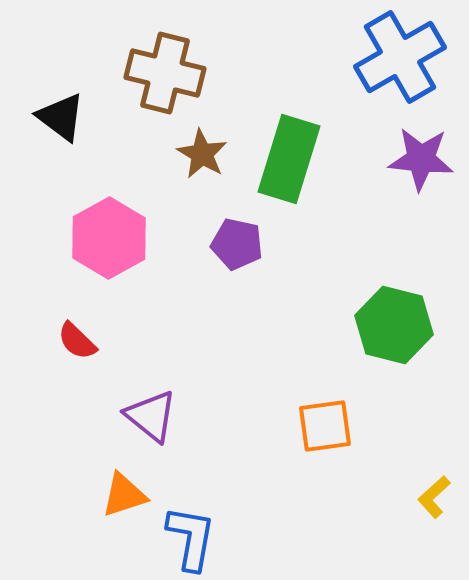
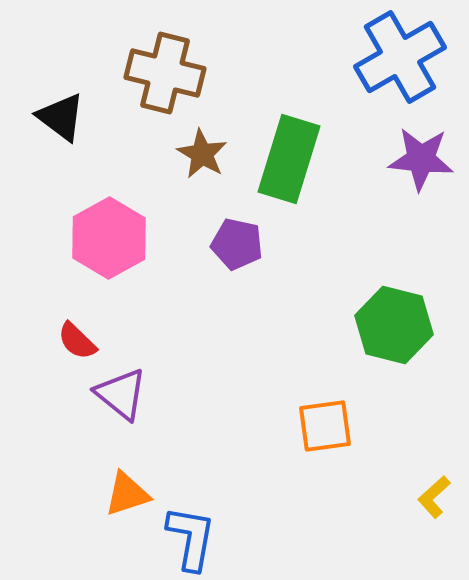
purple triangle: moved 30 px left, 22 px up
orange triangle: moved 3 px right, 1 px up
